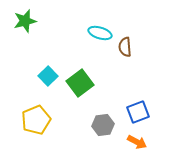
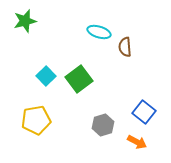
cyan ellipse: moved 1 px left, 1 px up
cyan square: moved 2 px left
green square: moved 1 px left, 4 px up
blue square: moved 6 px right; rotated 30 degrees counterclockwise
yellow pentagon: rotated 12 degrees clockwise
gray hexagon: rotated 10 degrees counterclockwise
